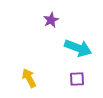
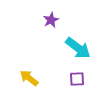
cyan arrow: rotated 16 degrees clockwise
yellow arrow: rotated 24 degrees counterclockwise
